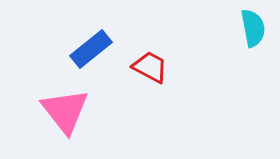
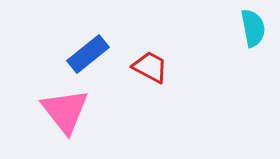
blue rectangle: moved 3 px left, 5 px down
